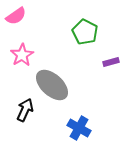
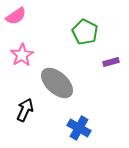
gray ellipse: moved 5 px right, 2 px up
